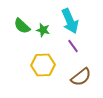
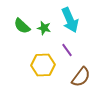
cyan arrow: moved 1 px up
green star: moved 1 px right, 2 px up
purple line: moved 6 px left, 4 px down
brown semicircle: rotated 15 degrees counterclockwise
